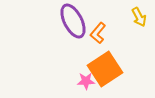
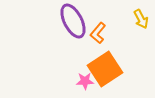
yellow arrow: moved 2 px right, 2 px down
pink star: moved 1 px left
